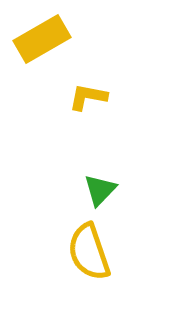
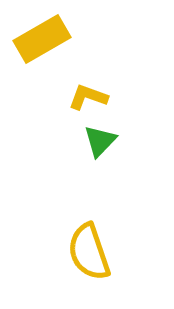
yellow L-shape: rotated 9 degrees clockwise
green triangle: moved 49 px up
